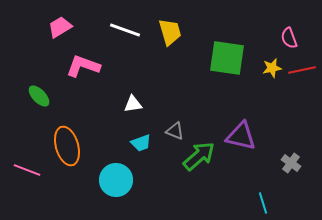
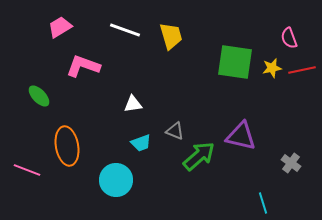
yellow trapezoid: moved 1 px right, 4 px down
green square: moved 8 px right, 4 px down
orange ellipse: rotated 6 degrees clockwise
